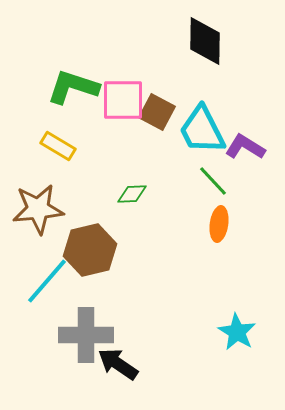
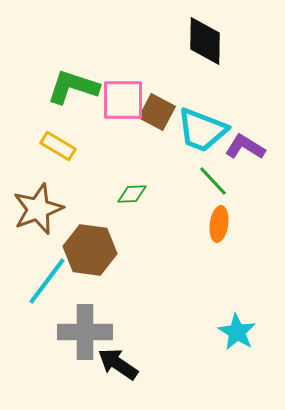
cyan trapezoid: rotated 42 degrees counterclockwise
brown star: rotated 15 degrees counterclockwise
brown hexagon: rotated 21 degrees clockwise
cyan line: rotated 4 degrees counterclockwise
gray cross: moved 1 px left, 3 px up
